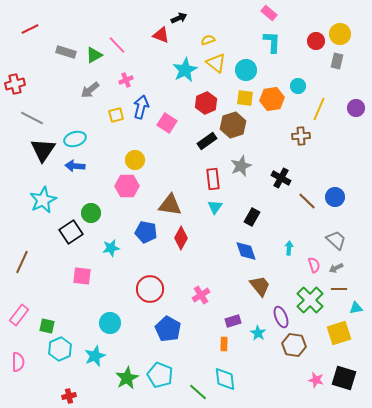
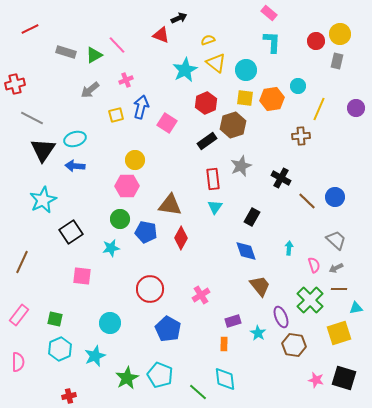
green circle at (91, 213): moved 29 px right, 6 px down
green square at (47, 326): moved 8 px right, 7 px up
